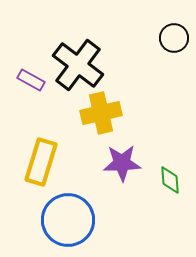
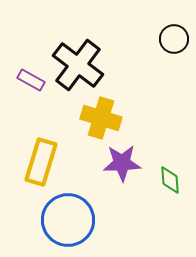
black circle: moved 1 px down
yellow cross: moved 5 px down; rotated 30 degrees clockwise
